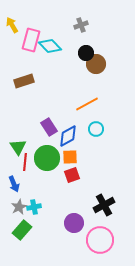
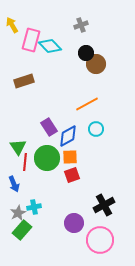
gray star: moved 1 px left, 6 px down
